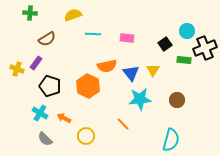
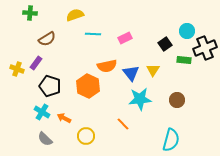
yellow semicircle: moved 2 px right
pink rectangle: moved 2 px left; rotated 32 degrees counterclockwise
cyan cross: moved 2 px right, 1 px up
